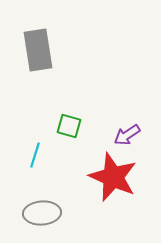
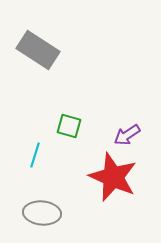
gray rectangle: rotated 48 degrees counterclockwise
gray ellipse: rotated 9 degrees clockwise
